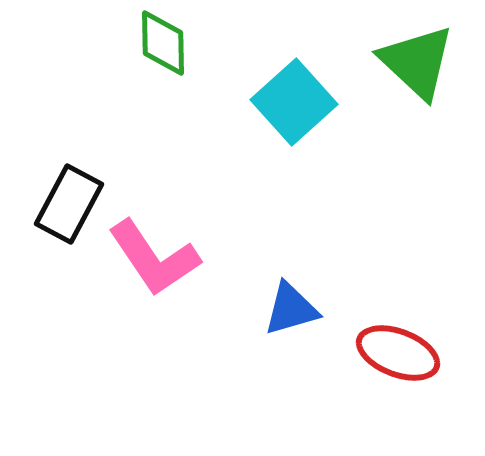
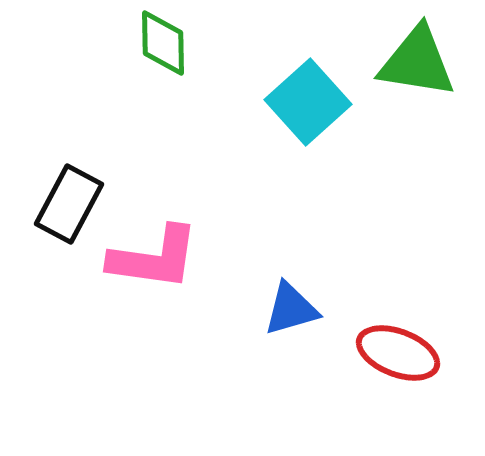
green triangle: rotated 34 degrees counterclockwise
cyan square: moved 14 px right
pink L-shape: rotated 48 degrees counterclockwise
